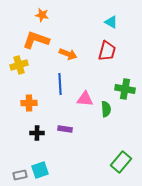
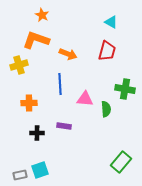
orange star: rotated 16 degrees clockwise
purple rectangle: moved 1 px left, 3 px up
